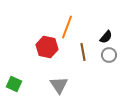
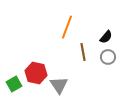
red hexagon: moved 11 px left, 26 px down
gray circle: moved 1 px left, 2 px down
green square: rotated 35 degrees clockwise
